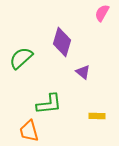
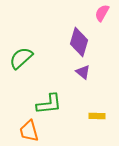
purple diamond: moved 17 px right
